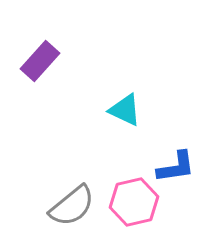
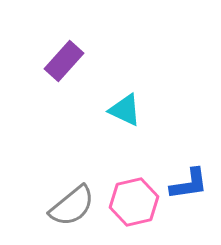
purple rectangle: moved 24 px right
blue L-shape: moved 13 px right, 17 px down
